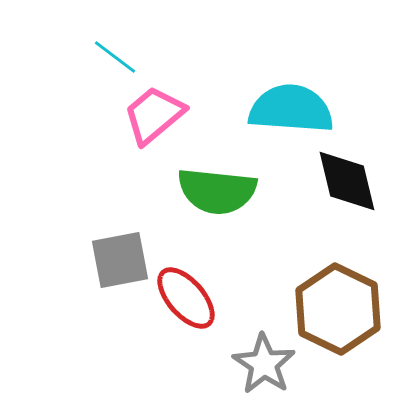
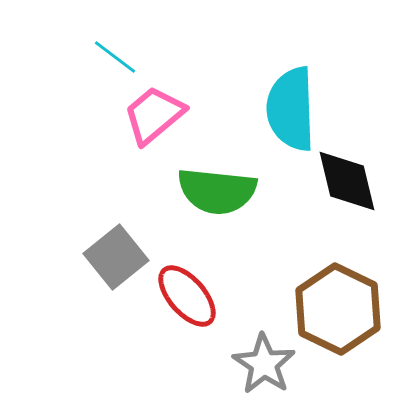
cyan semicircle: rotated 96 degrees counterclockwise
gray square: moved 4 px left, 3 px up; rotated 28 degrees counterclockwise
red ellipse: moved 1 px right, 2 px up
